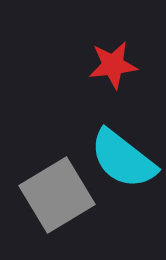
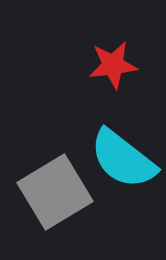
gray square: moved 2 px left, 3 px up
